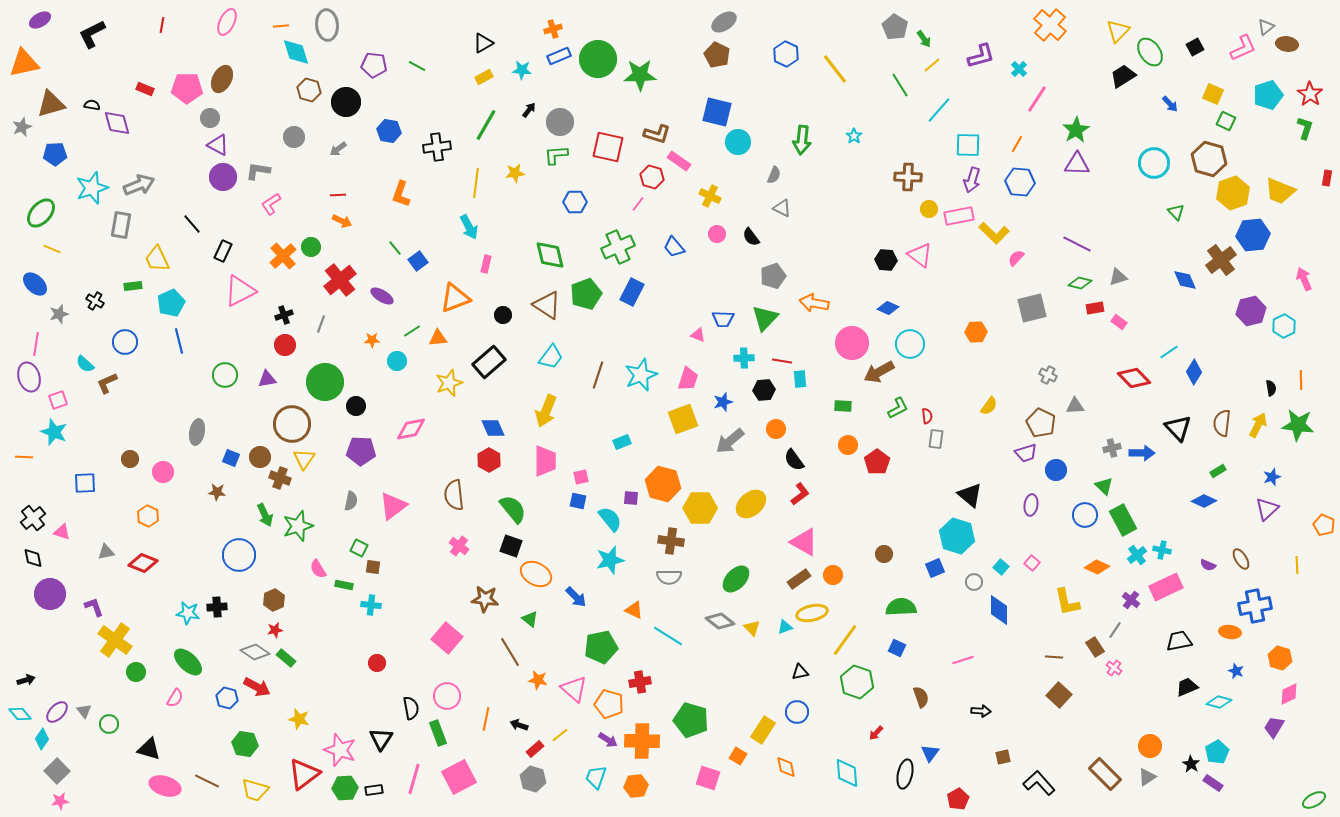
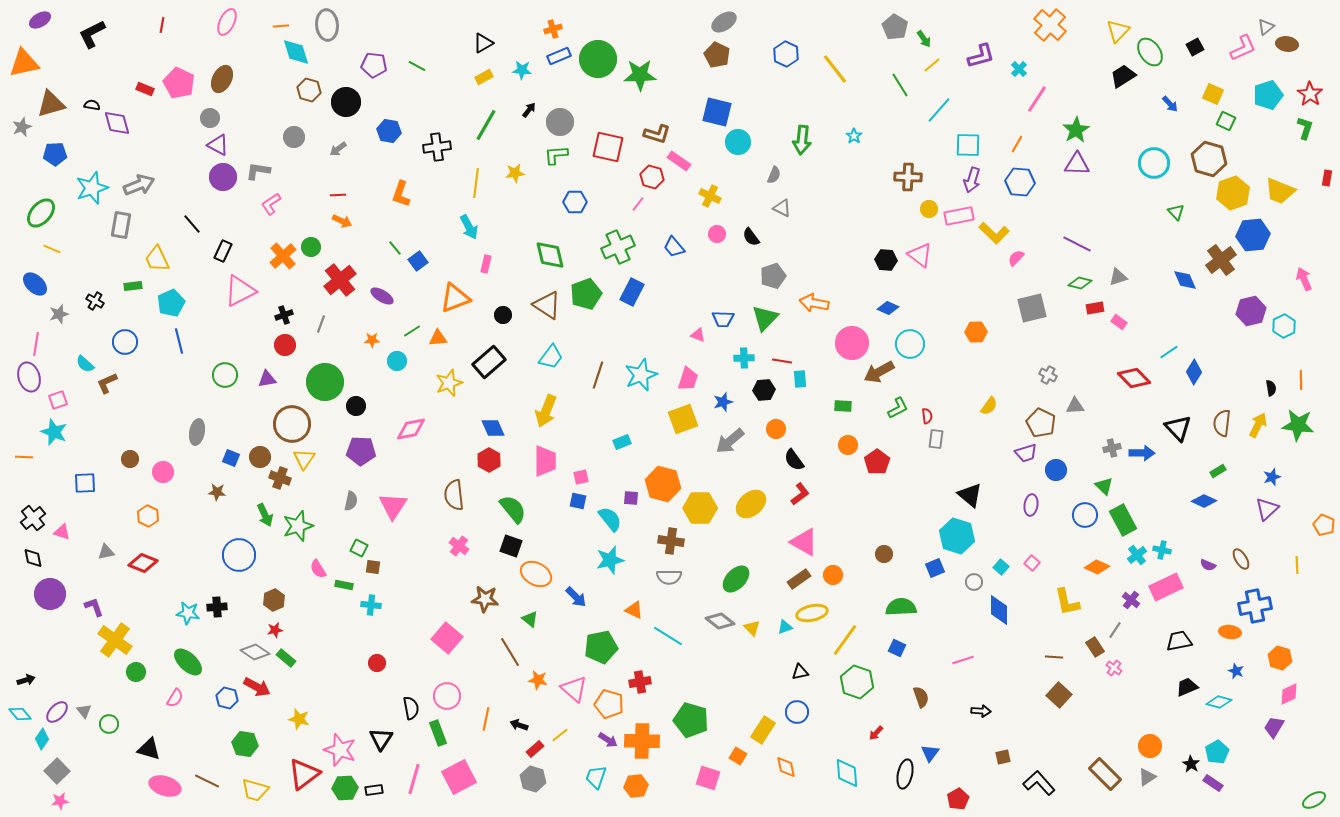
pink pentagon at (187, 88): moved 8 px left, 5 px up; rotated 24 degrees clockwise
pink triangle at (393, 506): rotated 20 degrees counterclockwise
